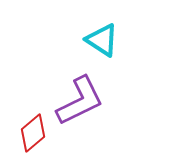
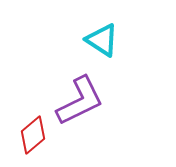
red diamond: moved 2 px down
